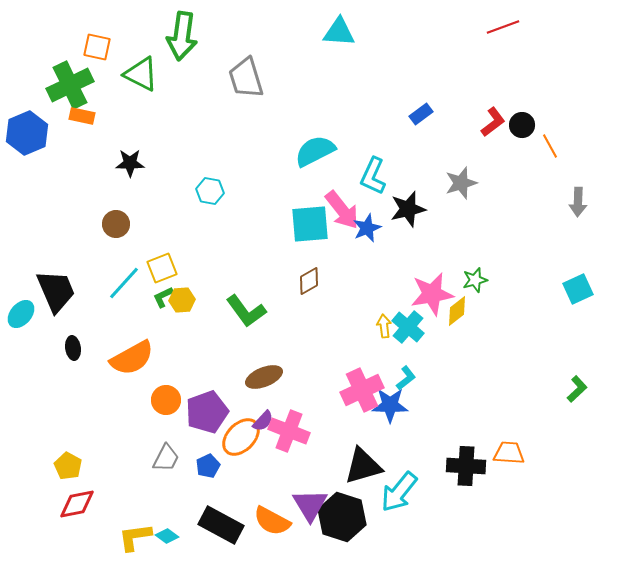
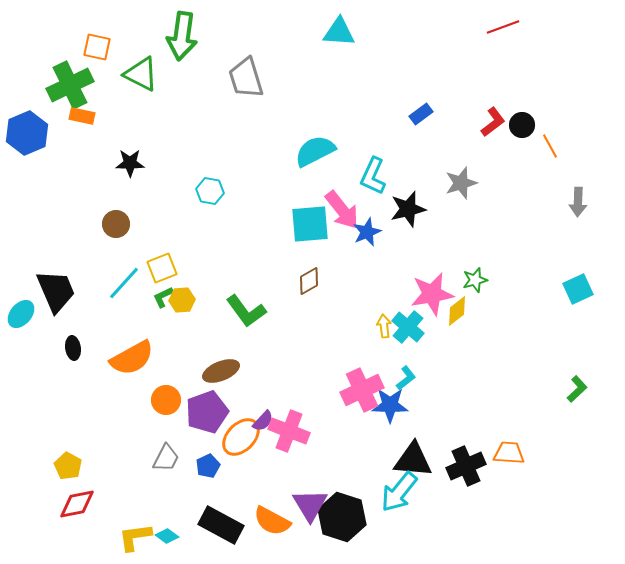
blue star at (367, 228): moved 4 px down
brown ellipse at (264, 377): moved 43 px left, 6 px up
black triangle at (363, 466): moved 50 px right, 6 px up; rotated 21 degrees clockwise
black cross at (466, 466): rotated 27 degrees counterclockwise
